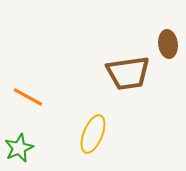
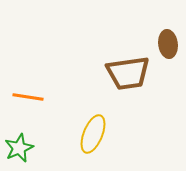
orange line: rotated 20 degrees counterclockwise
